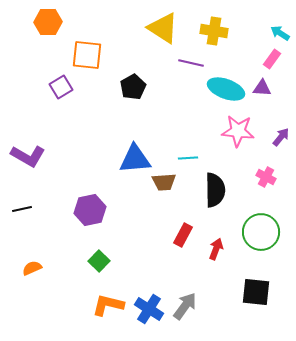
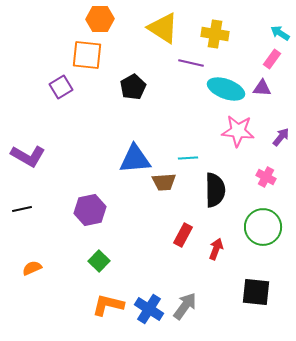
orange hexagon: moved 52 px right, 3 px up
yellow cross: moved 1 px right, 3 px down
green circle: moved 2 px right, 5 px up
